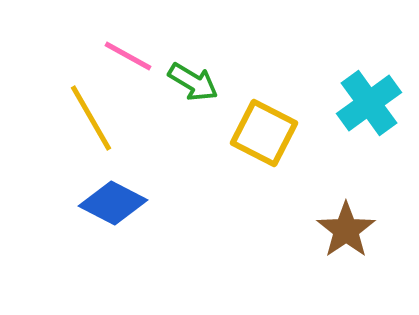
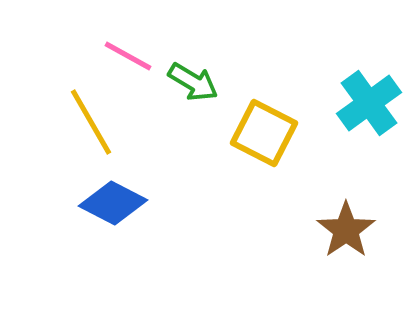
yellow line: moved 4 px down
